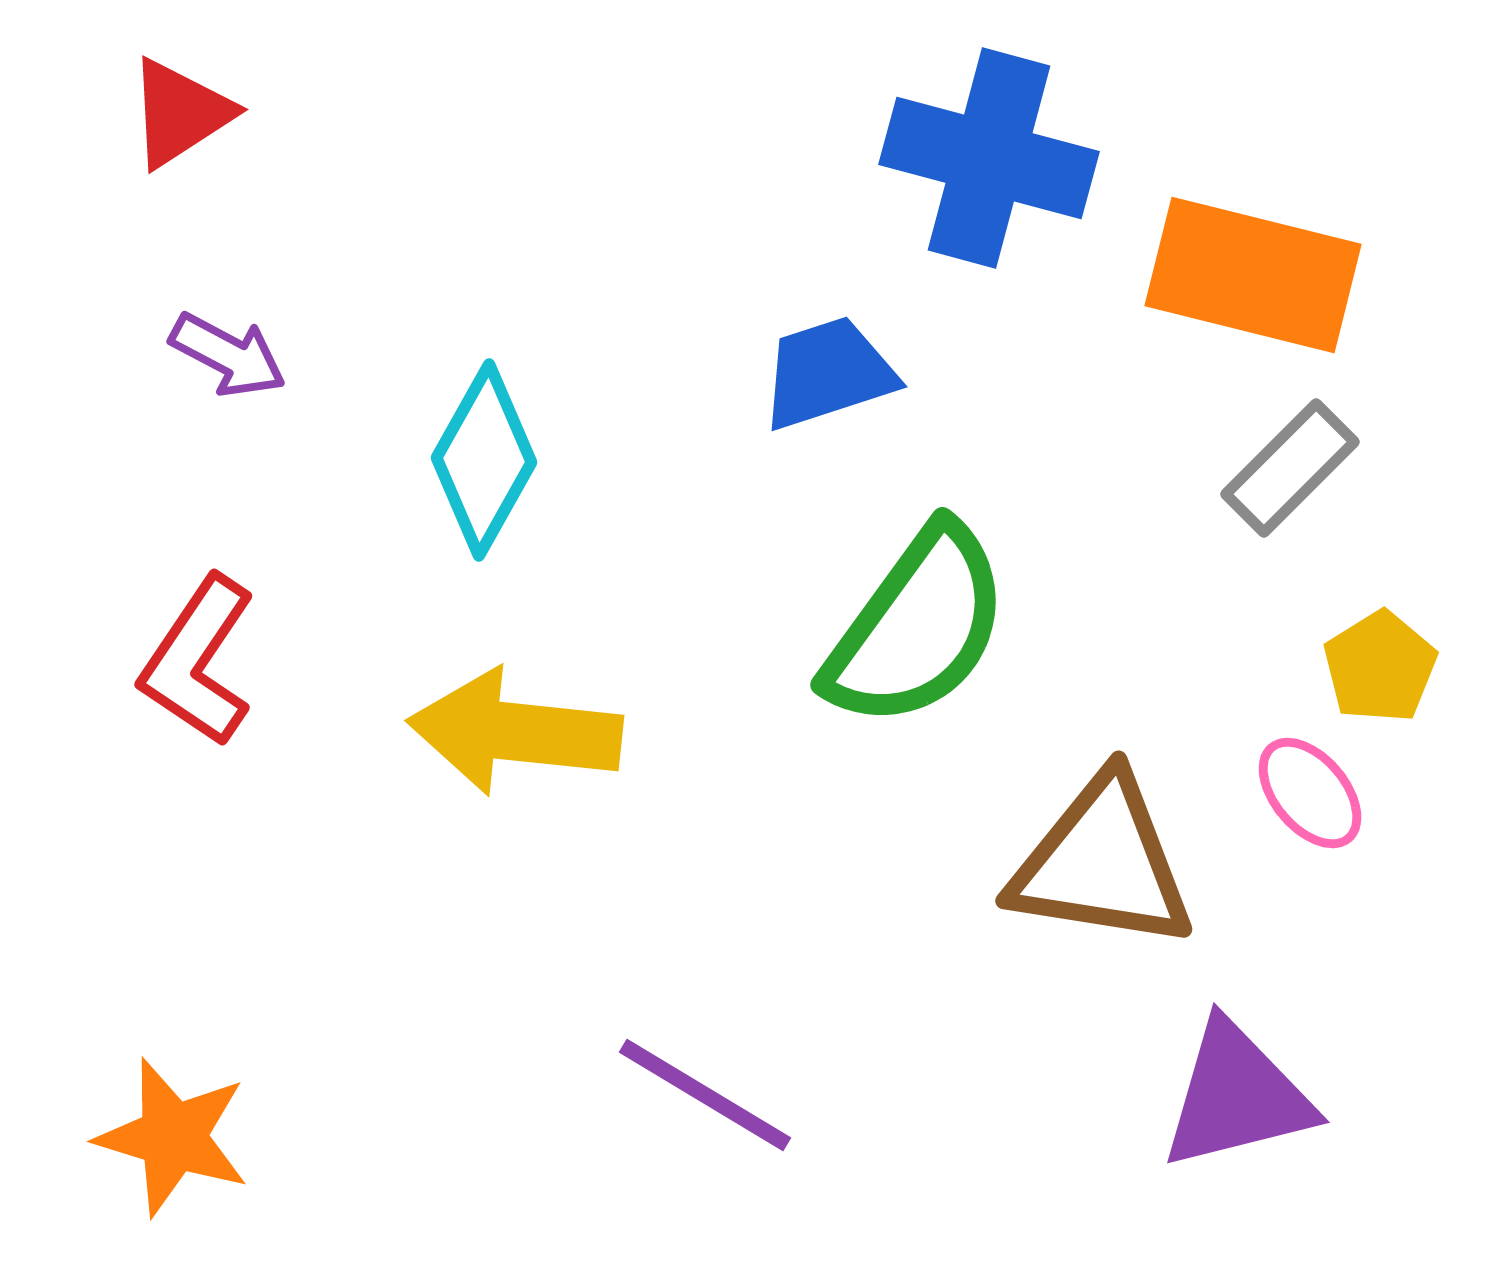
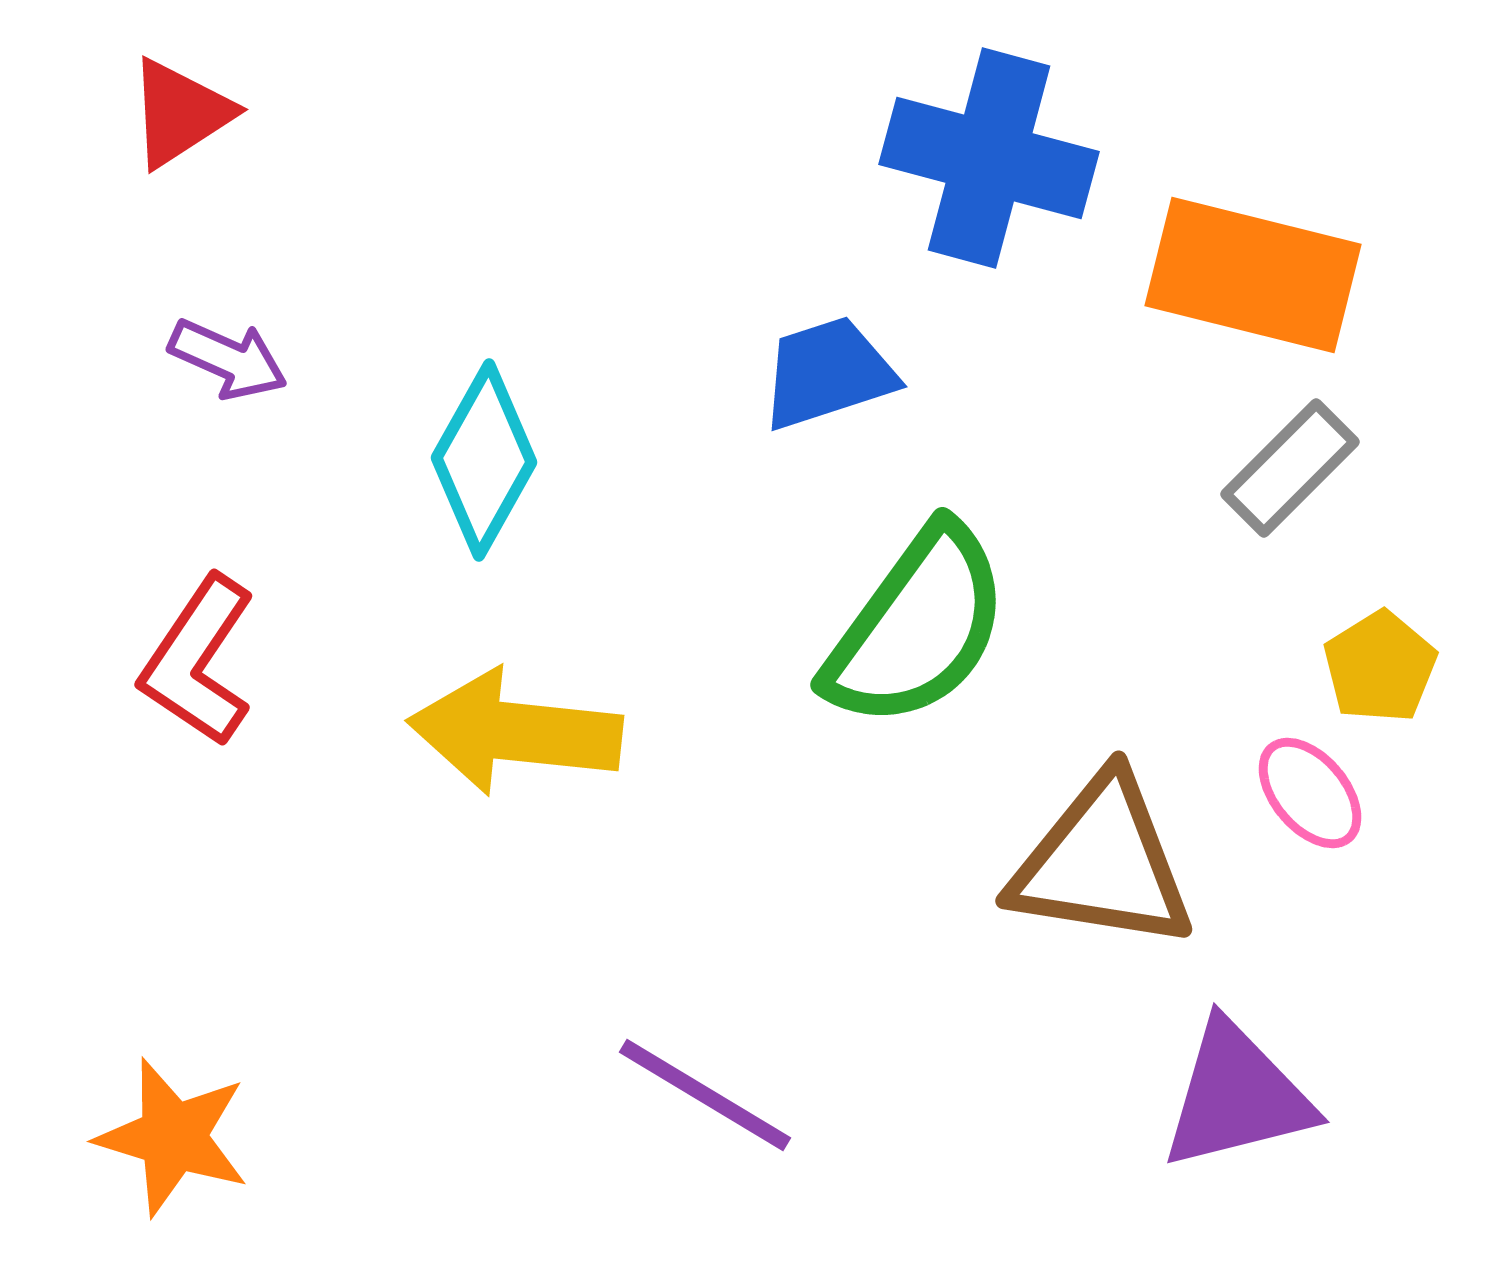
purple arrow: moved 4 px down; rotated 4 degrees counterclockwise
